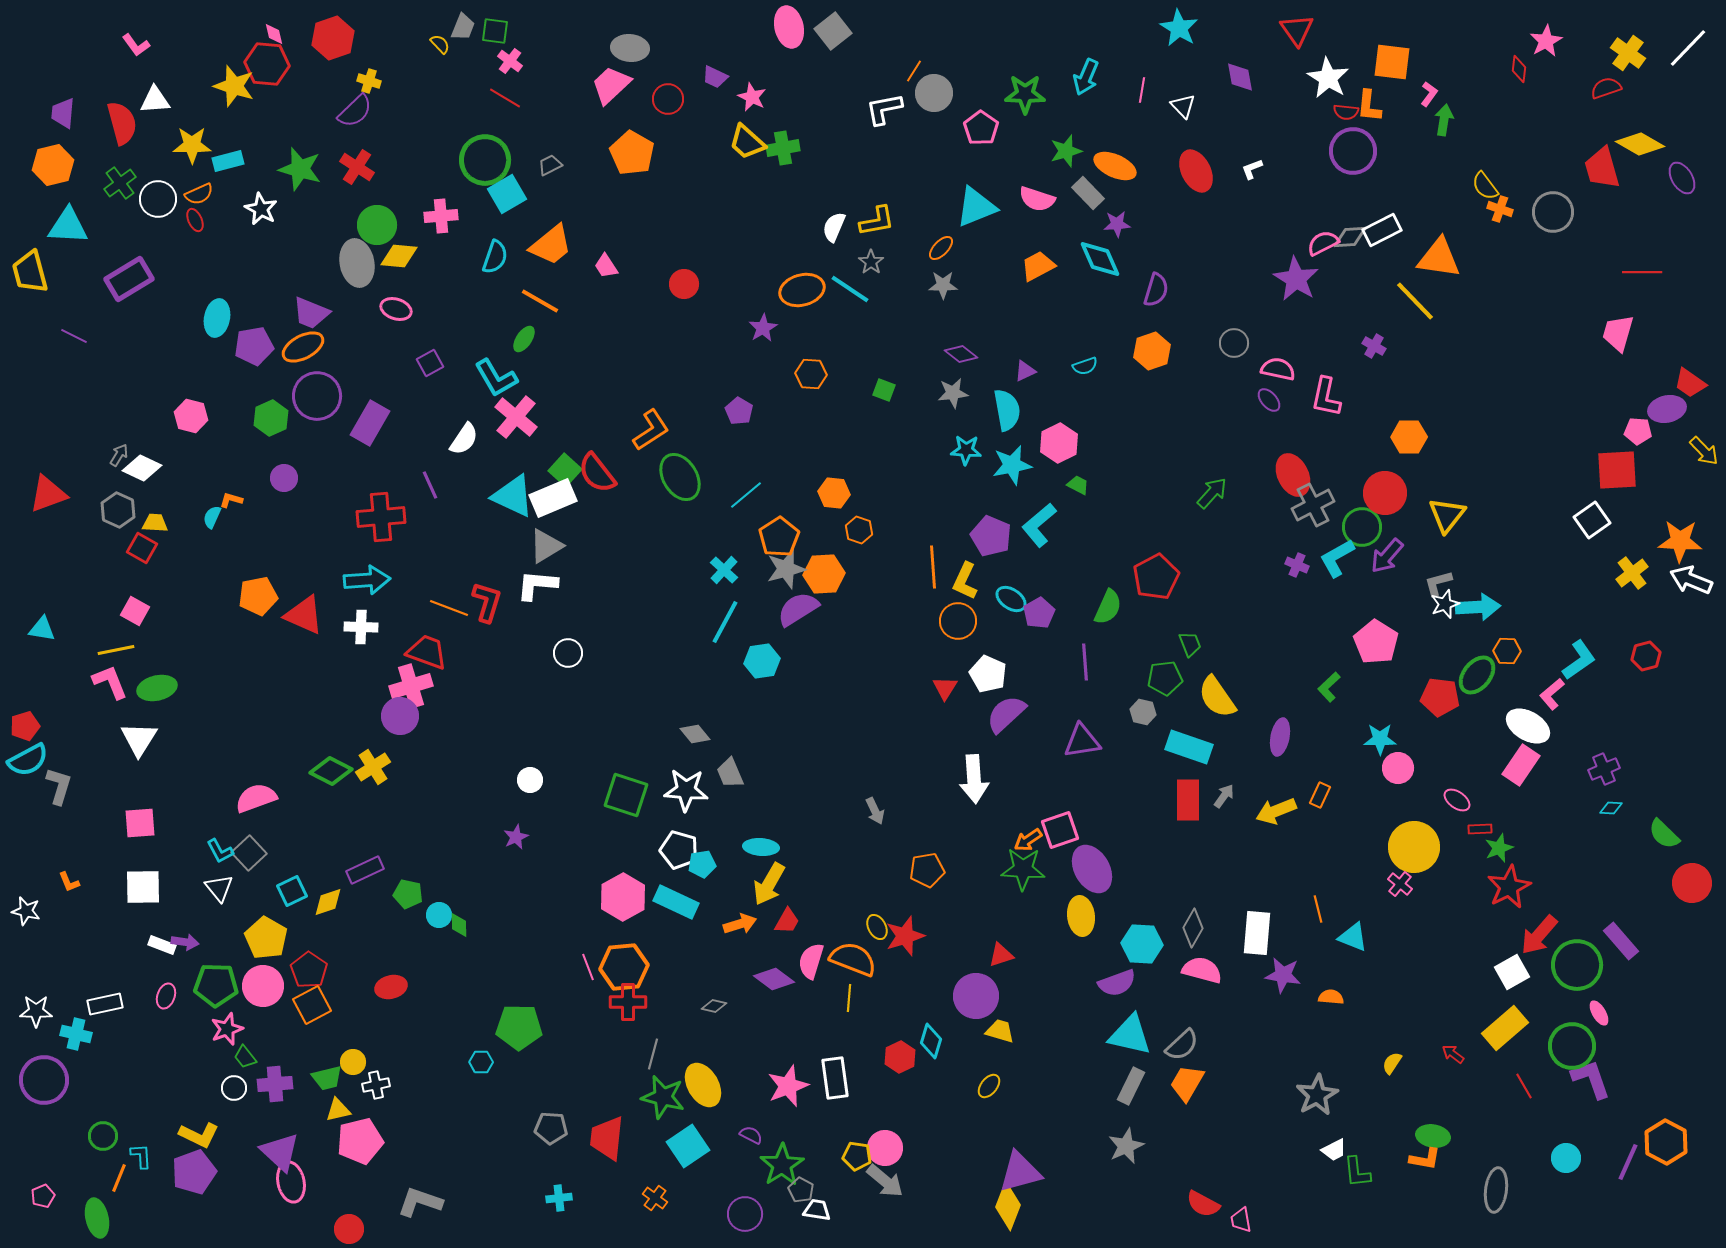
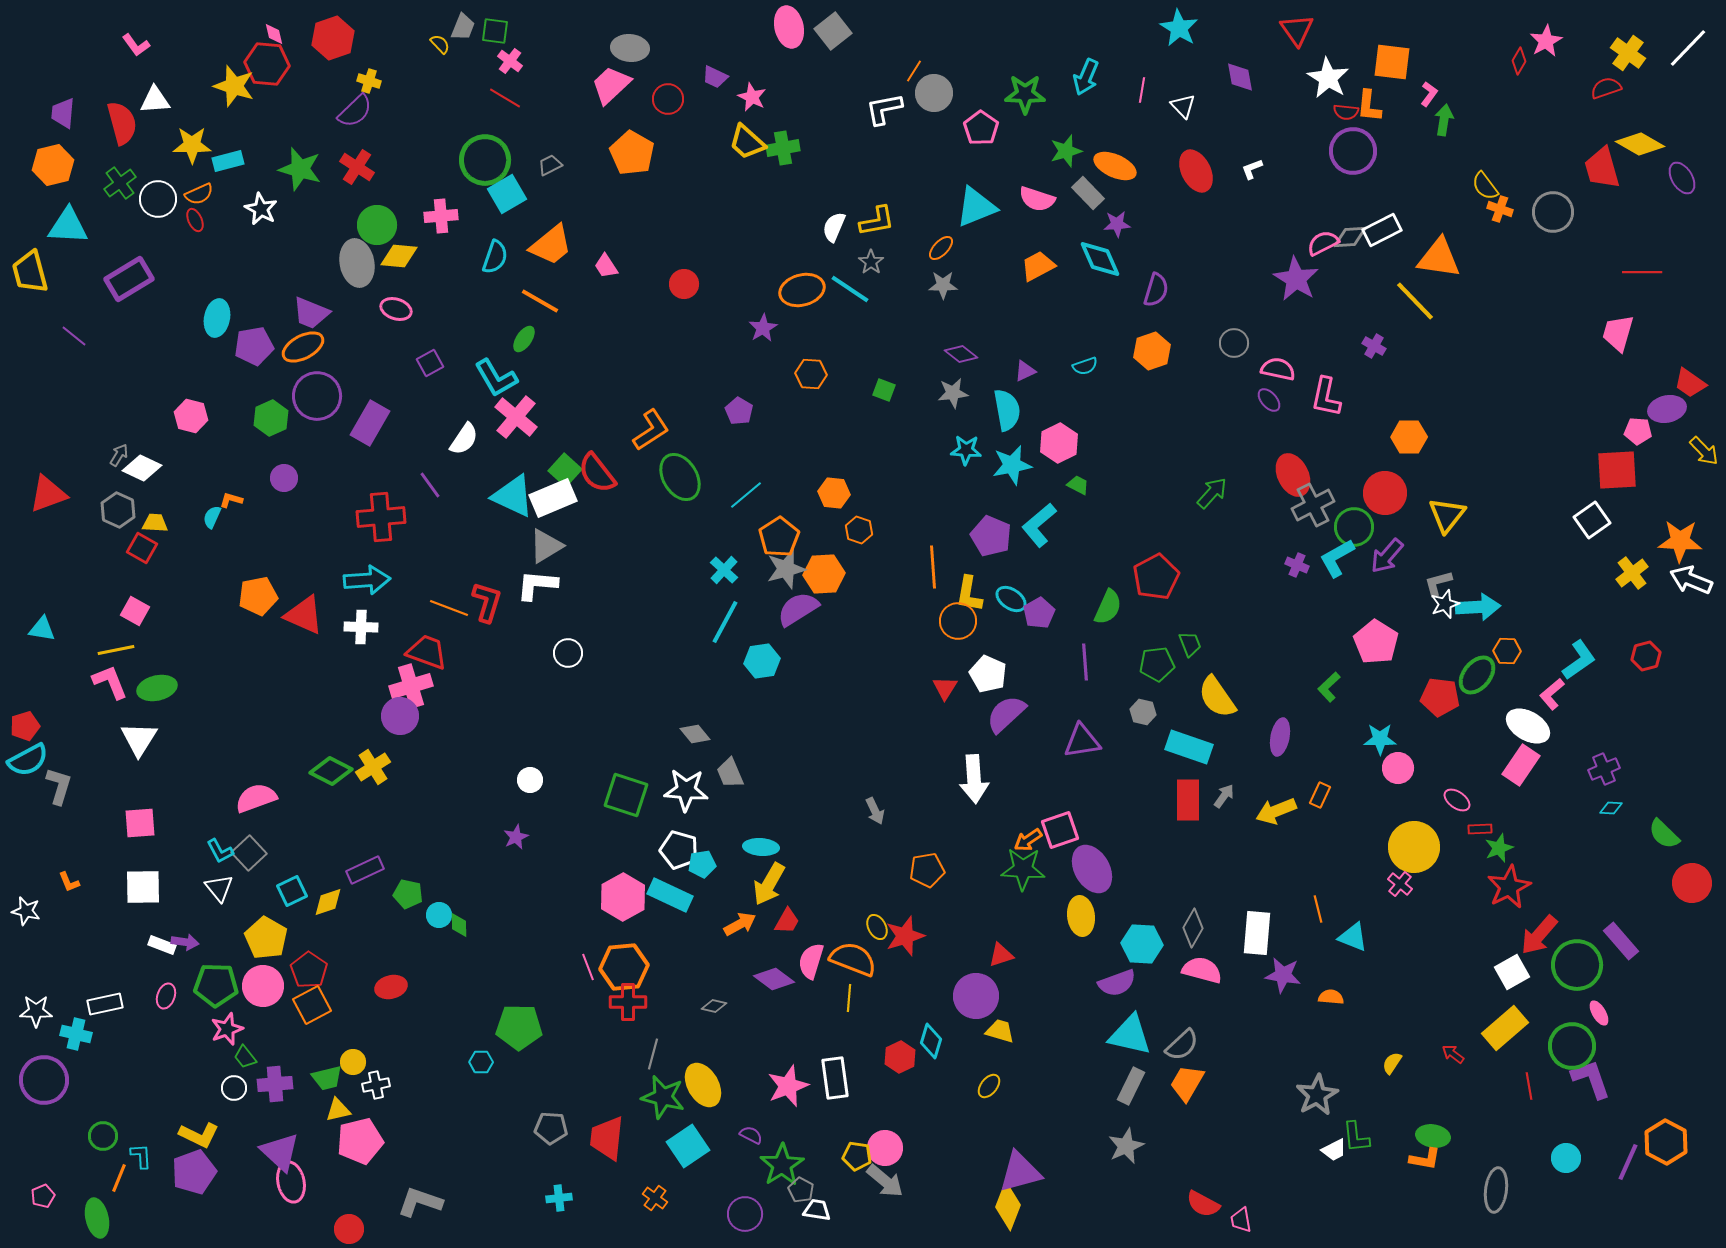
red diamond at (1519, 69): moved 8 px up; rotated 24 degrees clockwise
purple line at (74, 336): rotated 12 degrees clockwise
purple line at (430, 485): rotated 12 degrees counterclockwise
green circle at (1362, 527): moved 8 px left
yellow L-shape at (965, 581): moved 4 px right, 13 px down; rotated 15 degrees counterclockwise
green pentagon at (1165, 678): moved 8 px left, 14 px up
cyan rectangle at (676, 902): moved 6 px left, 7 px up
orange arrow at (740, 924): rotated 12 degrees counterclockwise
red line at (1524, 1086): moved 5 px right; rotated 20 degrees clockwise
green L-shape at (1357, 1172): moved 1 px left, 35 px up
